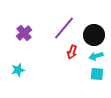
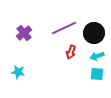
purple line: rotated 25 degrees clockwise
black circle: moved 2 px up
red arrow: moved 1 px left
cyan arrow: moved 1 px right
cyan star: moved 2 px down; rotated 24 degrees clockwise
